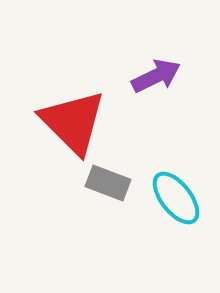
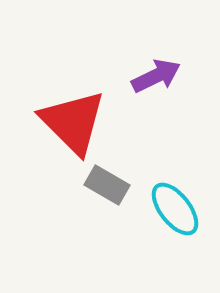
gray rectangle: moved 1 px left, 2 px down; rotated 9 degrees clockwise
cyan ellipse: moved 1 px left, 11 px down
